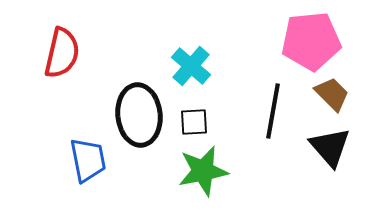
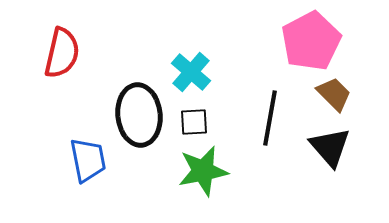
pink pentagon: rotated 22 degrees counterclockwise
cyan cross: moved 6 px down
brown trapezoid: moved 2 px right
black line: moved 3 px left, 7 px down
